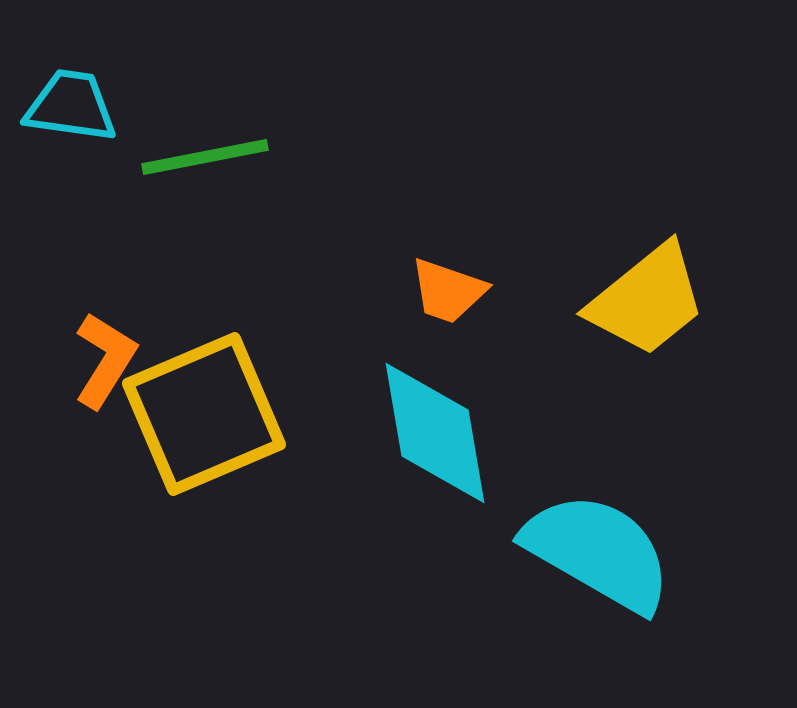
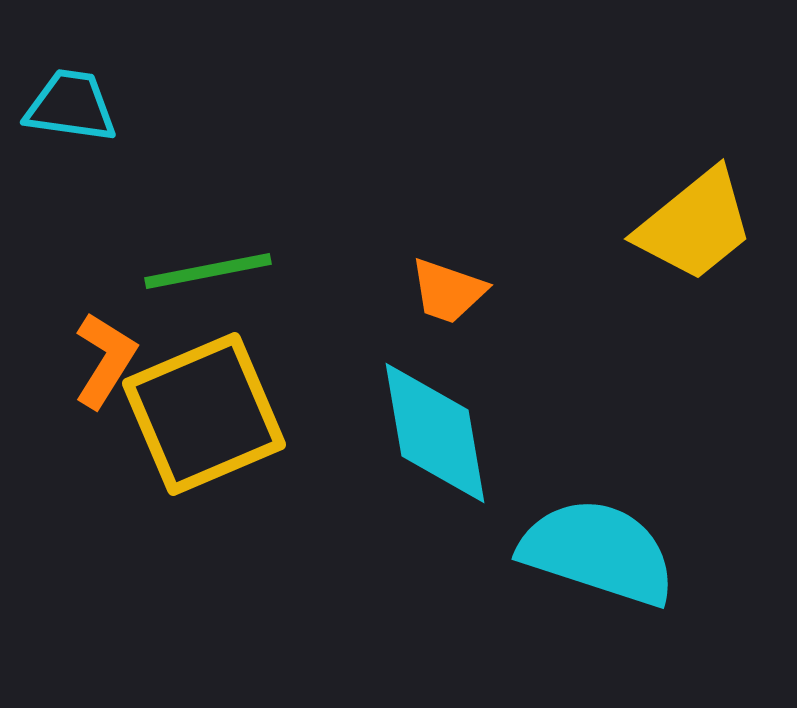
green line: moved 3 px right, 114 px down
yellow trapezoid: moved 48 px right, 75 px up
cyan semicircle: rotated 12 degrees counterclockwise
